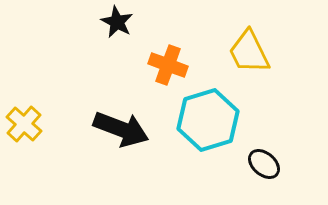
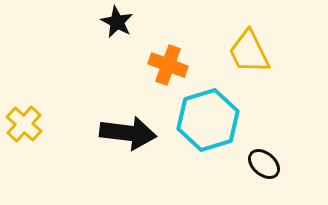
black arrow: moved 7 px right, 4 px down; rotated 14 degrees counterclockwise
